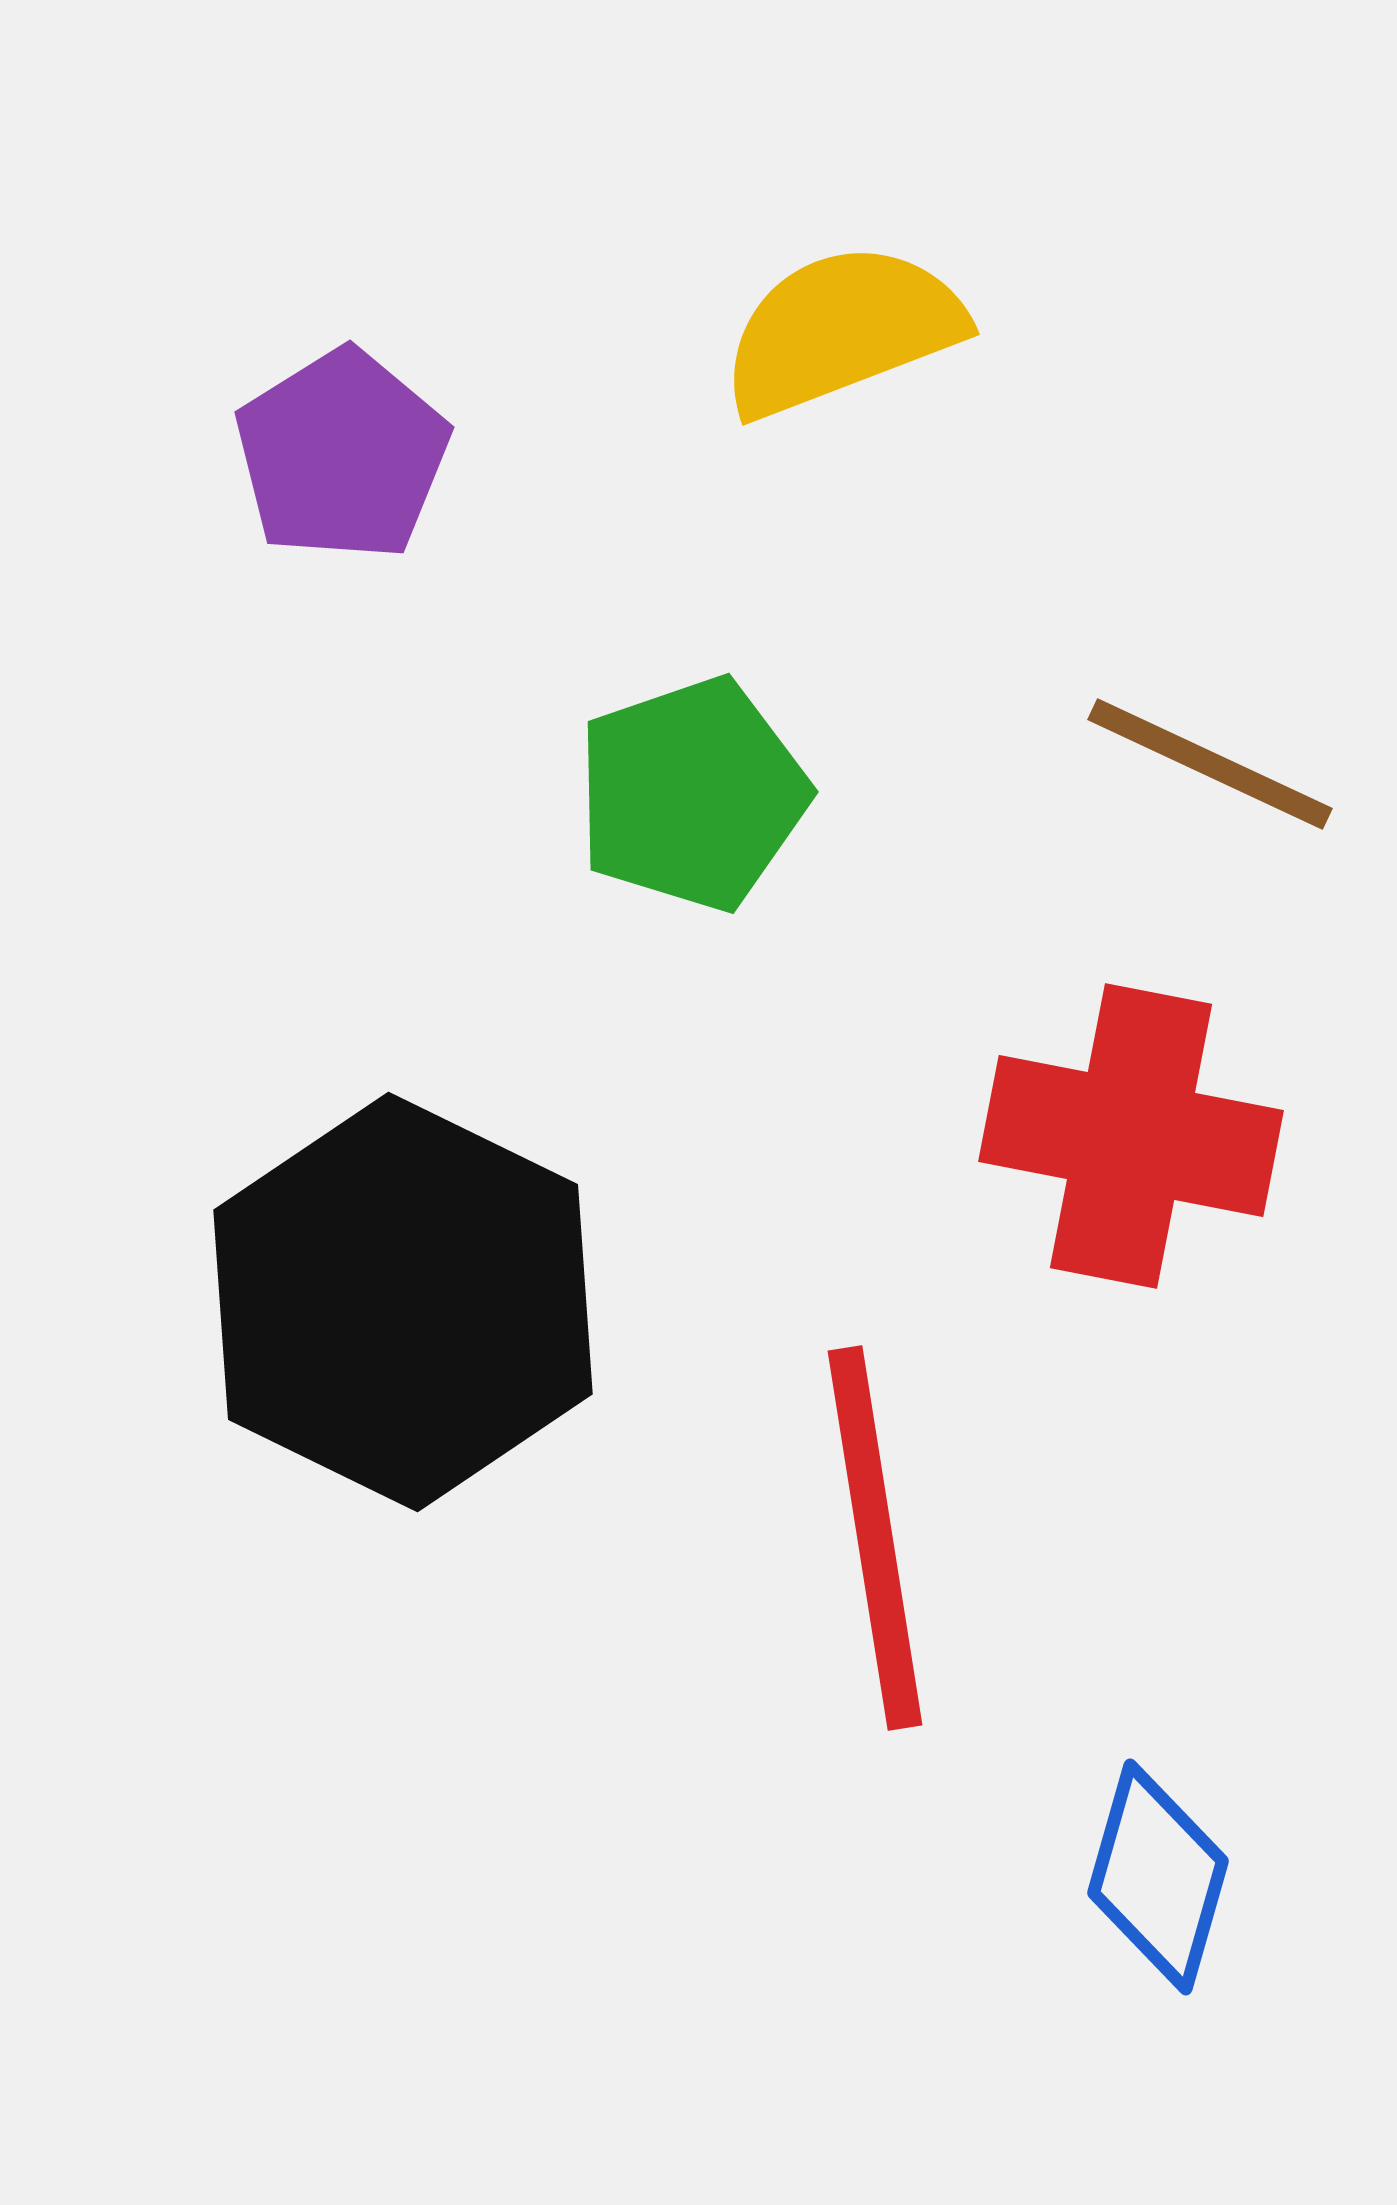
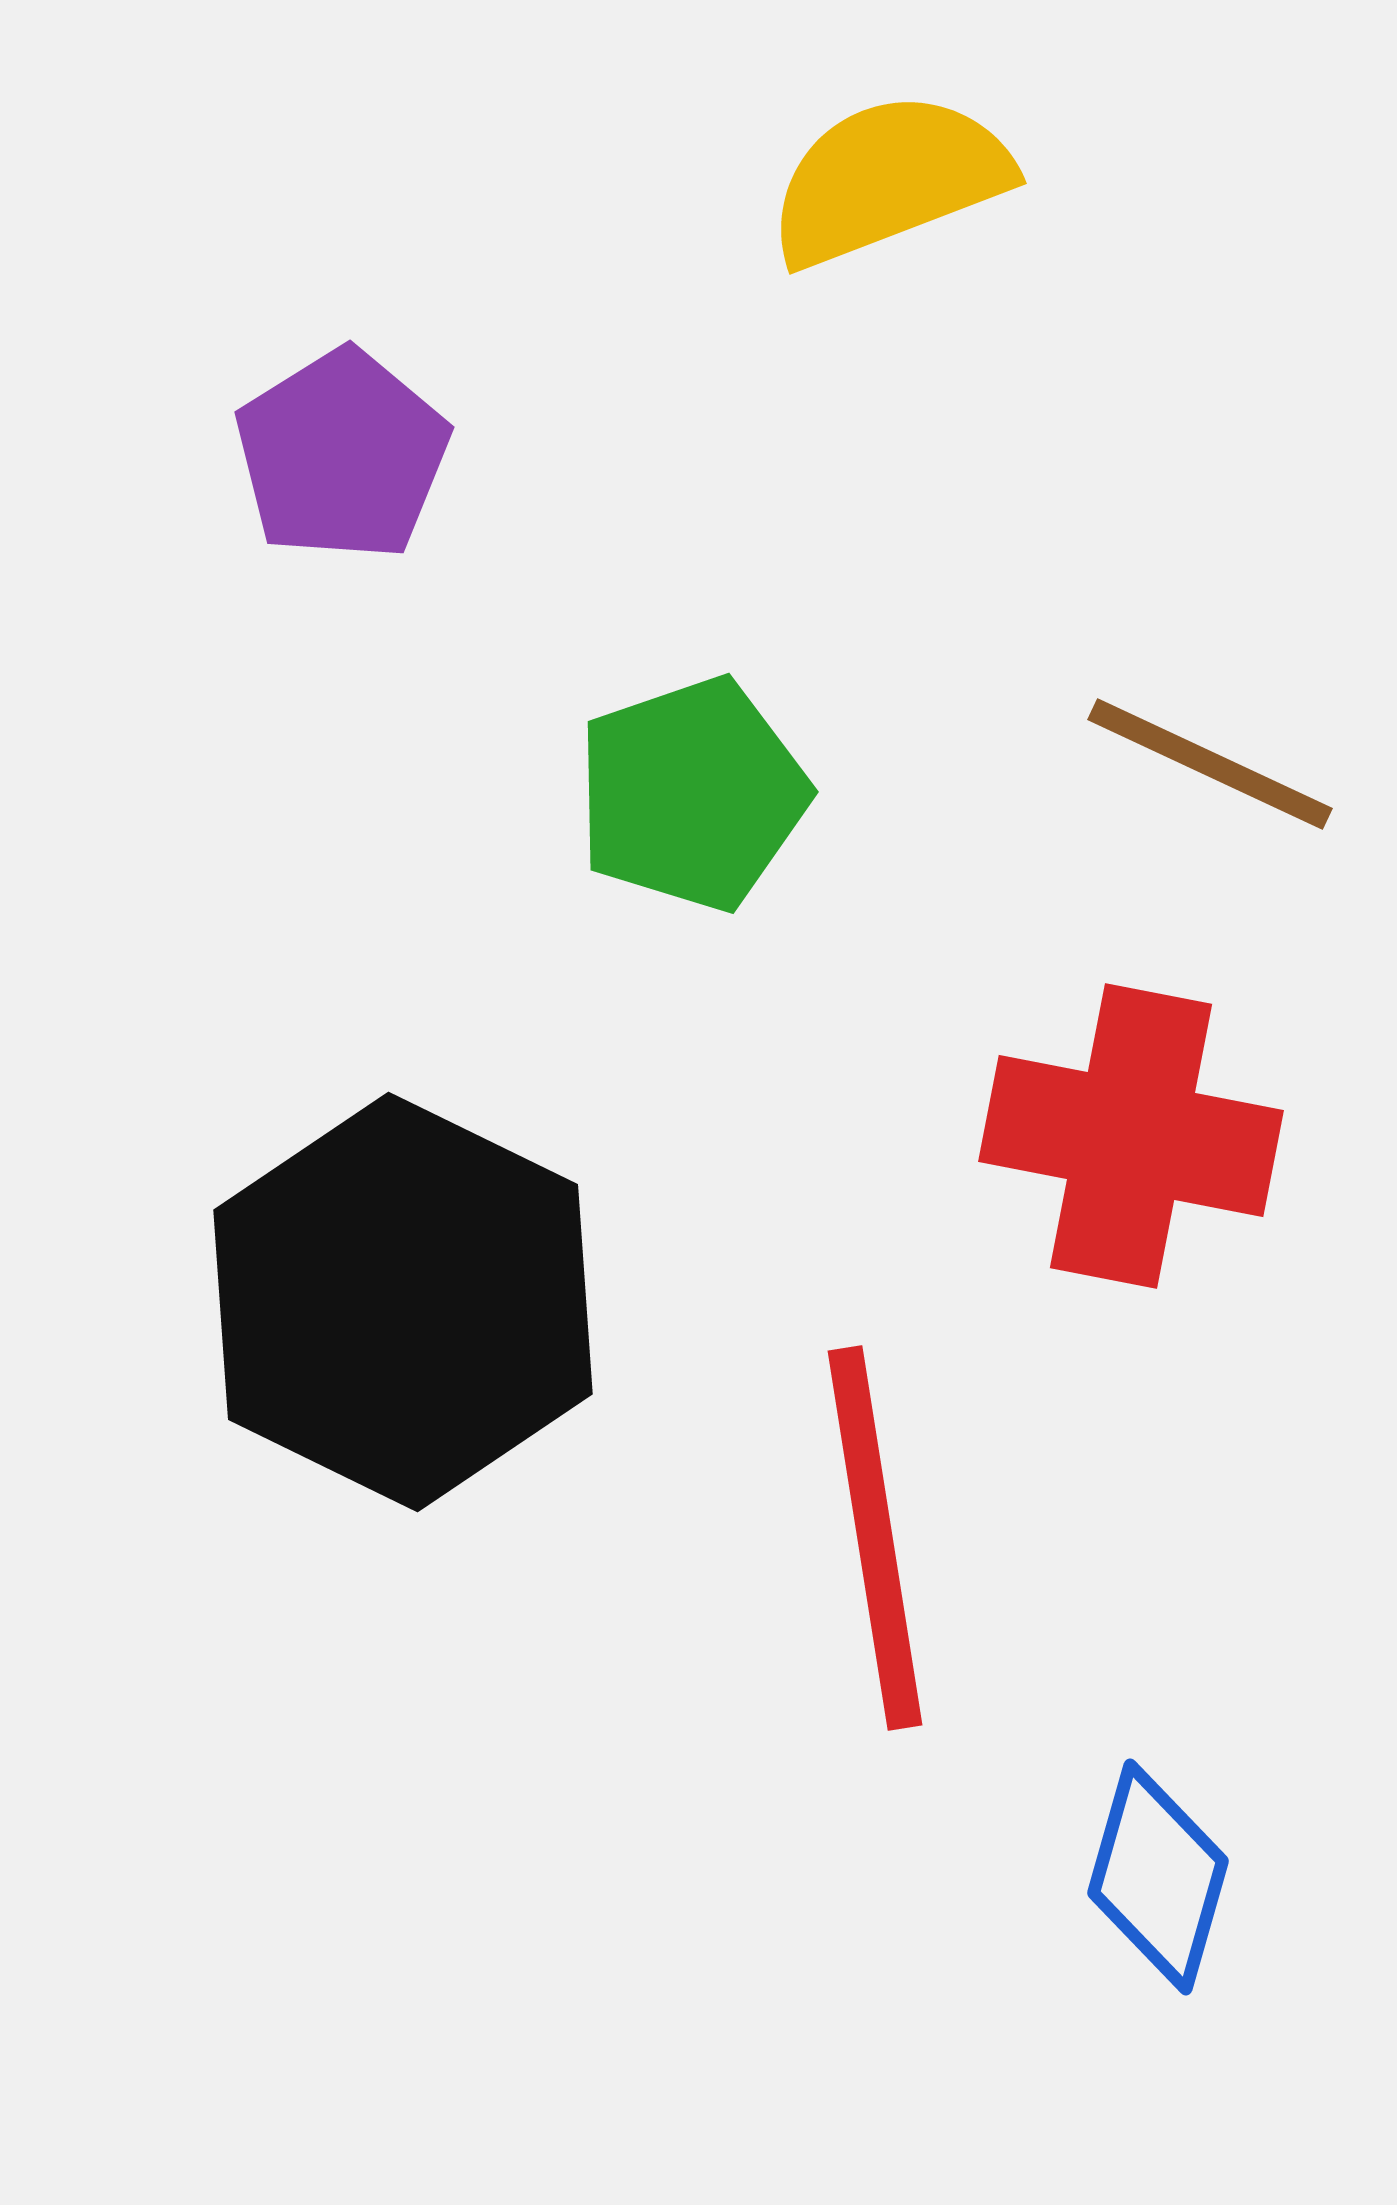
yellow semicircle: moved 47 px right, 151 px up
